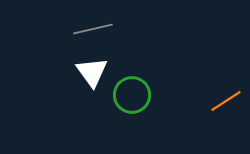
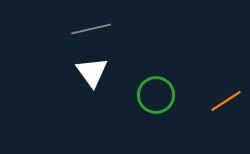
gray line: moved 2 px left
green circle: moved 24 px right
